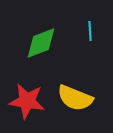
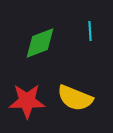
green diamond: moved 1 px left
red star: rotated 9 degrees counterclockwise
